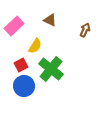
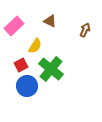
brown triangle: moved 1 px down
blue circle: moved 3 px right
